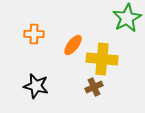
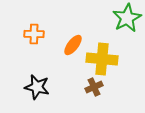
black star: moved 1 px right, 1 px down
